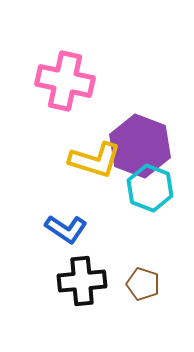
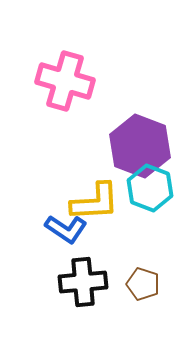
pink cross: rotated 4 degrees clockwise
yellow L-shape: moved 42 px down; rotated 20 degrees counterclockwise
black cross: moved 1 px right, 1 px down
